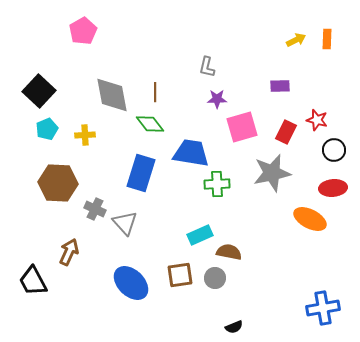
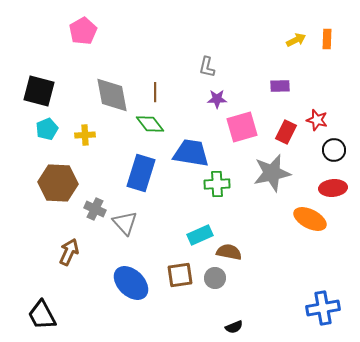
black square: rotated 28 degrees counterclockwise
black trapezoid: moved 9 px right, 34 px down
